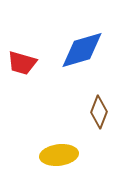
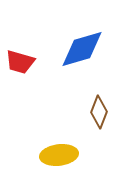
blue diamond: moved 1 px up
red trapezoid: moved 2 px left, 1 px up
